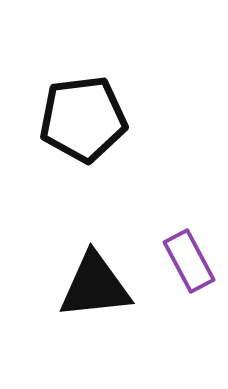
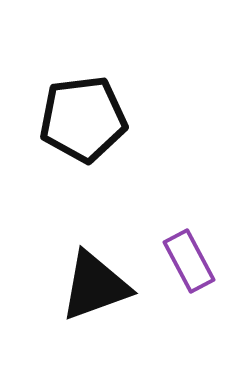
black triangle: rotated 14 degrees counterclockwise
